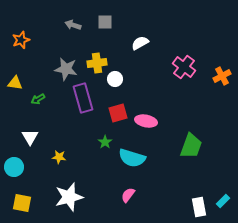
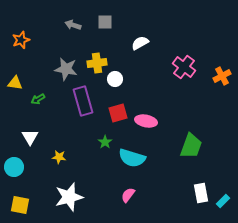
purple rectangle: moved 3 px down
yellow square: moved 2 px left, 2 px down
white rectangle: moved 2 px right, 14 px up
